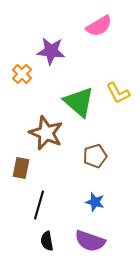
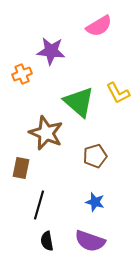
orange cross: rotated 24 degrees clockwise
